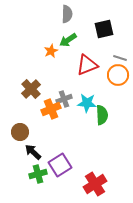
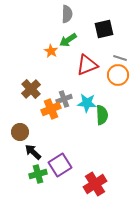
orange star: rotated 16 degrees counterclockwise
